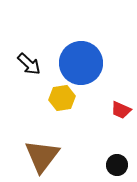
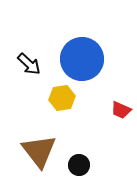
blue circle: moved 1 px right, 4 px up
brown triangle: moved 3 px left, 5 px up; rotated 15 degrees counterclockwise
black circle: moved 38 px left
